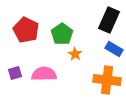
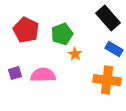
black rectangle: moved 1 px left, 2 px up; rotated 65 degrees counterclockwise
green pentagon: rotated 15 degrees clockwise
pink semicircle: moved 1 px left, 1 px down
